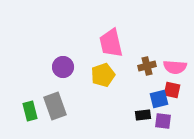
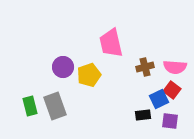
brown cross: moved 2 px left, 1 px down
yellow pentagon: moved 14 px left
red square: rotated 24 degrees clockwise
blue square: rotated 12 degrees counterclockwise
green rectangle: moved 5 px up
purple square: moved 7 px right
